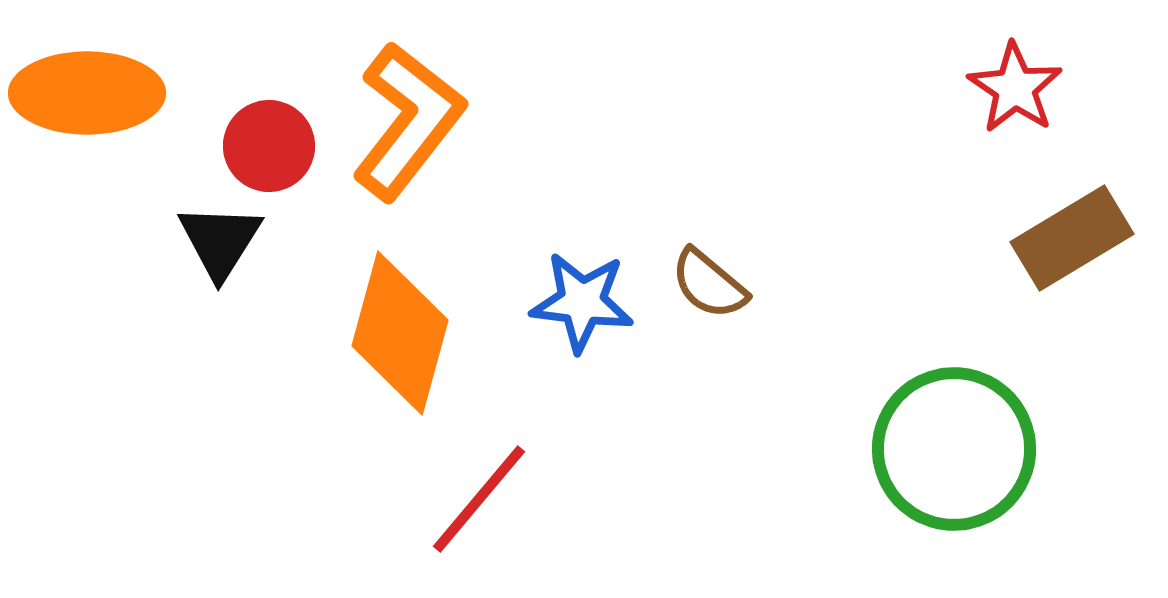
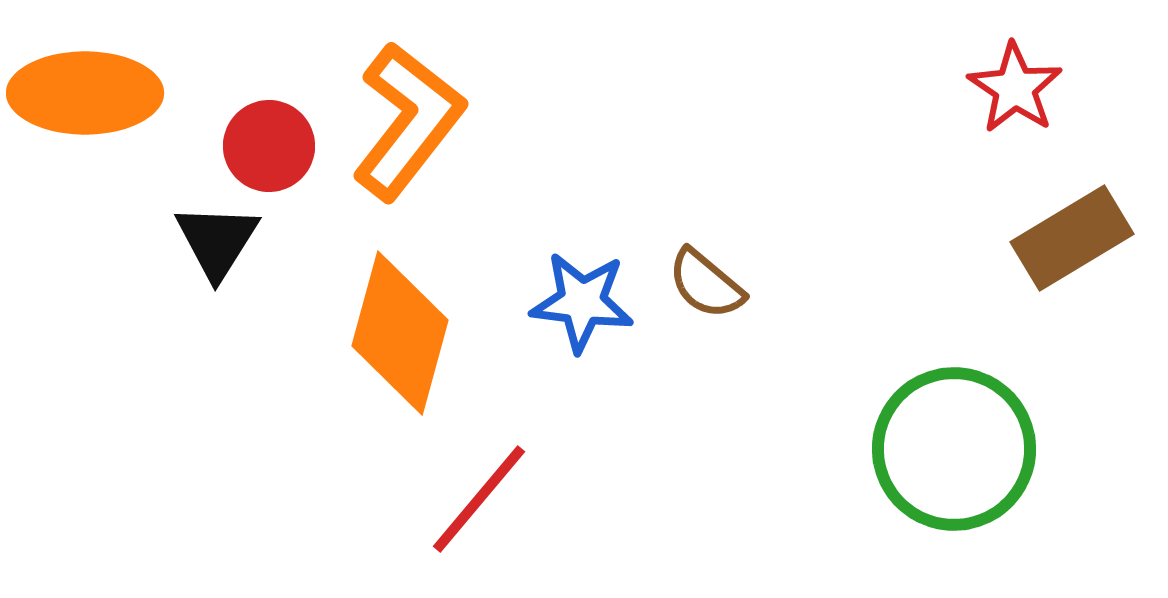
orange ellipse: moved 2 px left
black triangle: moved 3 px left
brown semicircle: moved 3 px left
